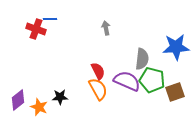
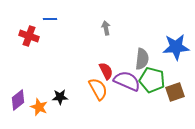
red cross: moved 7 px left, 7 px down
red semicircle: moved 8 px right
